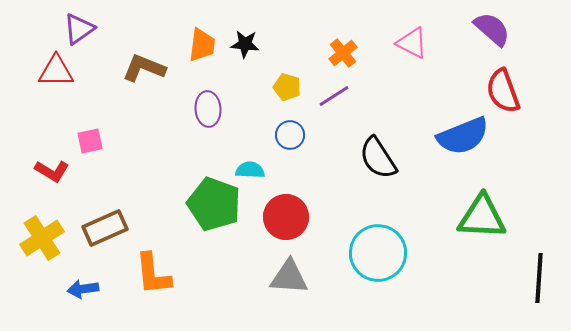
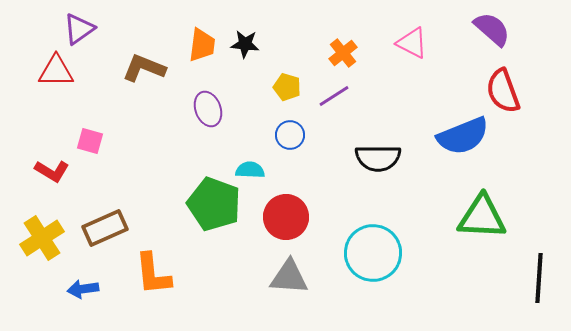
purple ellipse: rotated 16 degrees counterclockwise
pink square: rotated 28 degrees clockwise
black semicircle: rotated 57 degrees counterclockwise
cyan circle: moved 5 px left
